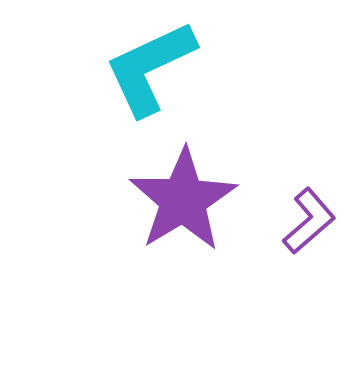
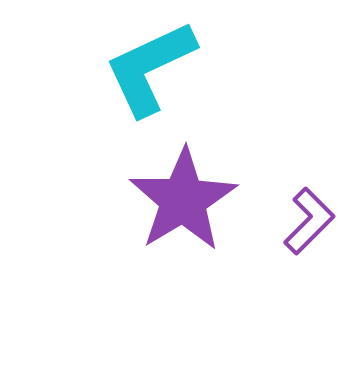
purple L-shape: rotated 4 degrees counterclockwise
